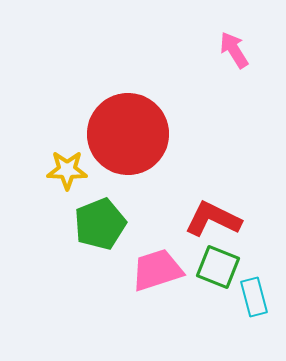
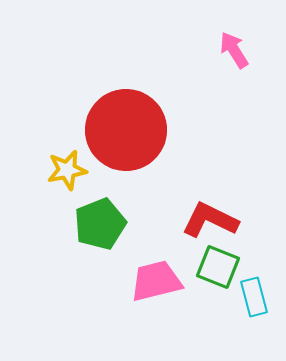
red circle: moved 2 px left, 4 px up
yellow star: rotated 12 degrees counterclockwise
red L-shape: moved 3 px left, 1 px down
pink trapezoid: moved 1 px left, 11 px down; rotated 4 degrees clockwise
